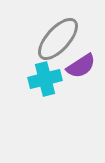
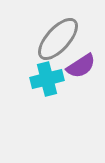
cyan cross: moved 2 px right
